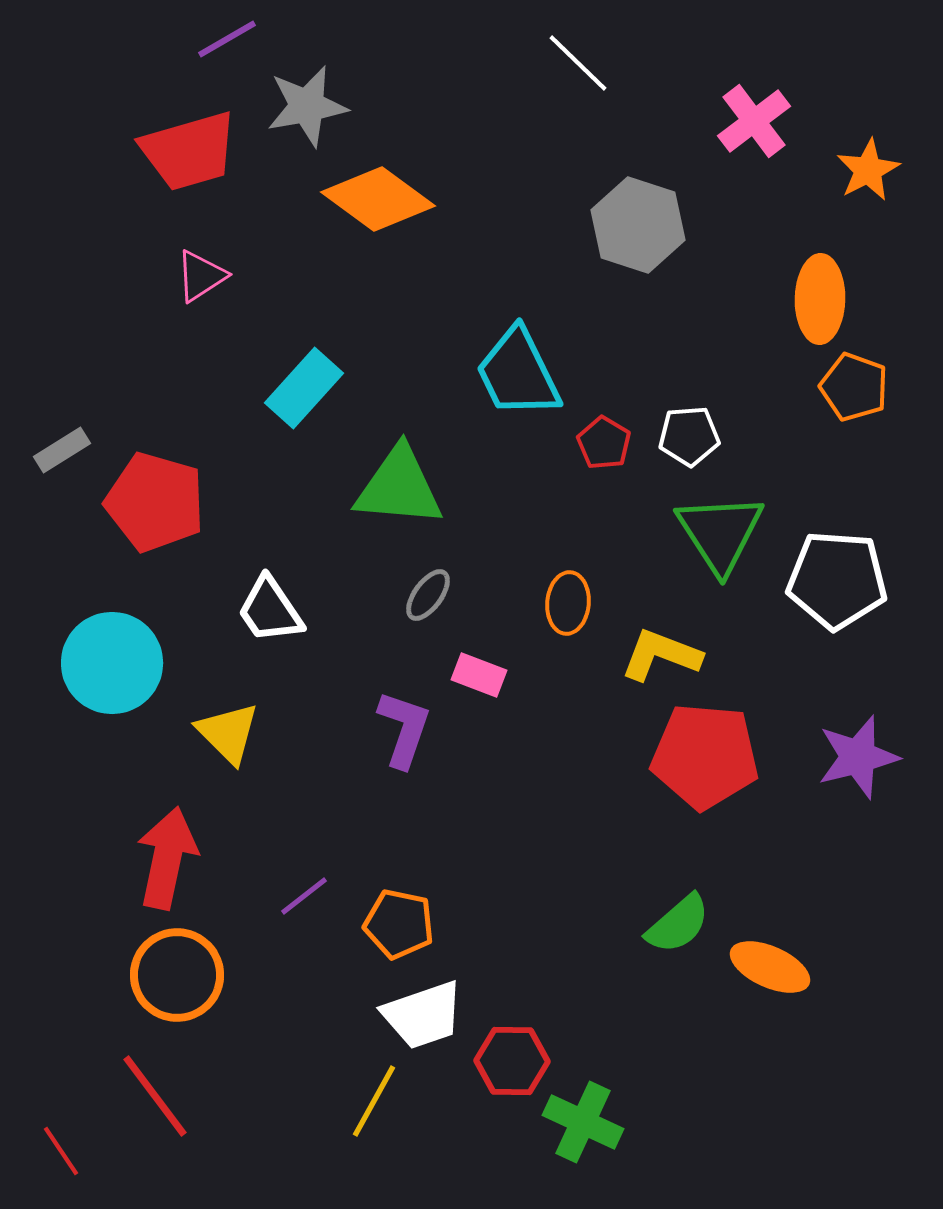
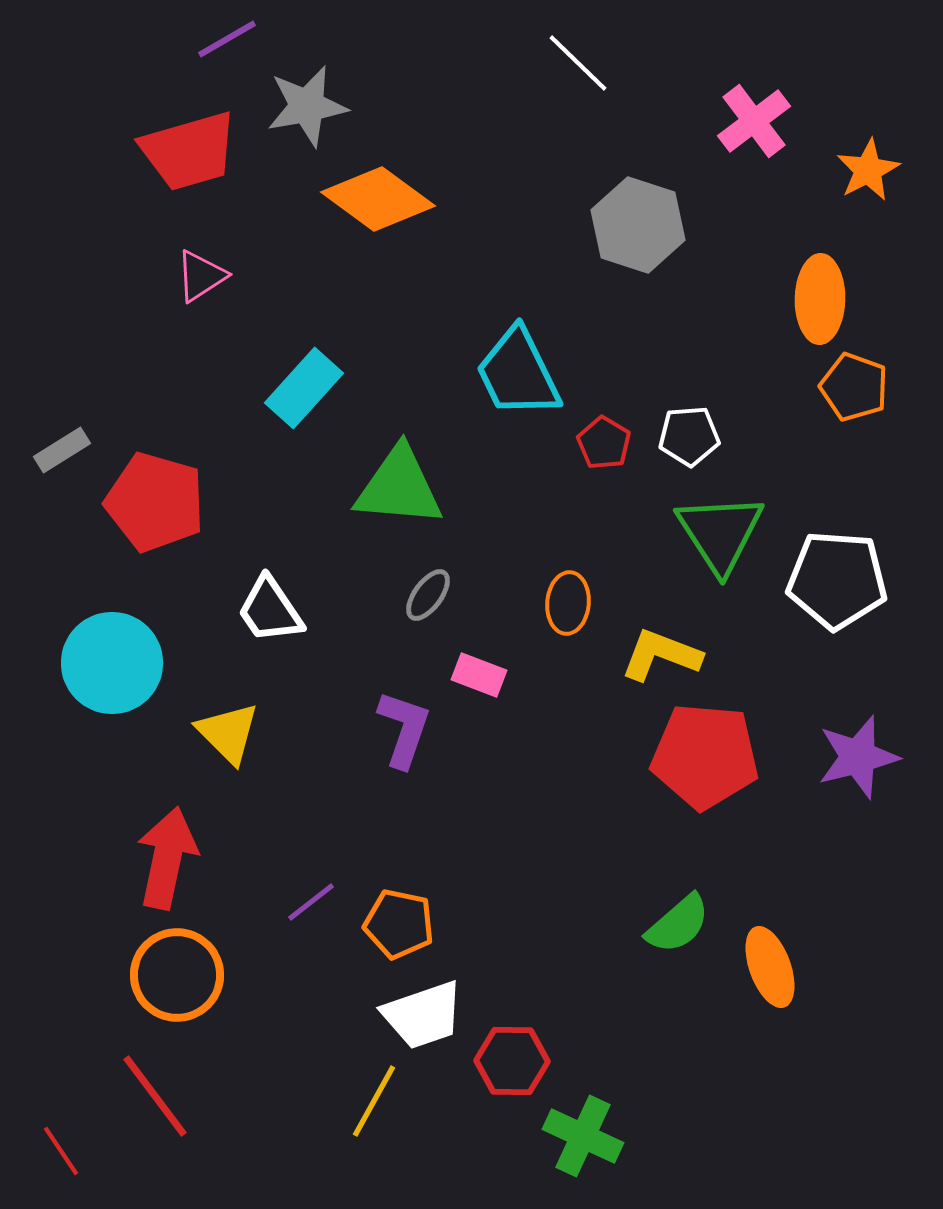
purple line at (304, 896): moved 7 px right, 6 px down
orange ellipse at (770, 967): rotated 46 degrees clockwise
green cross at (583, 1122): moved 14 px down
